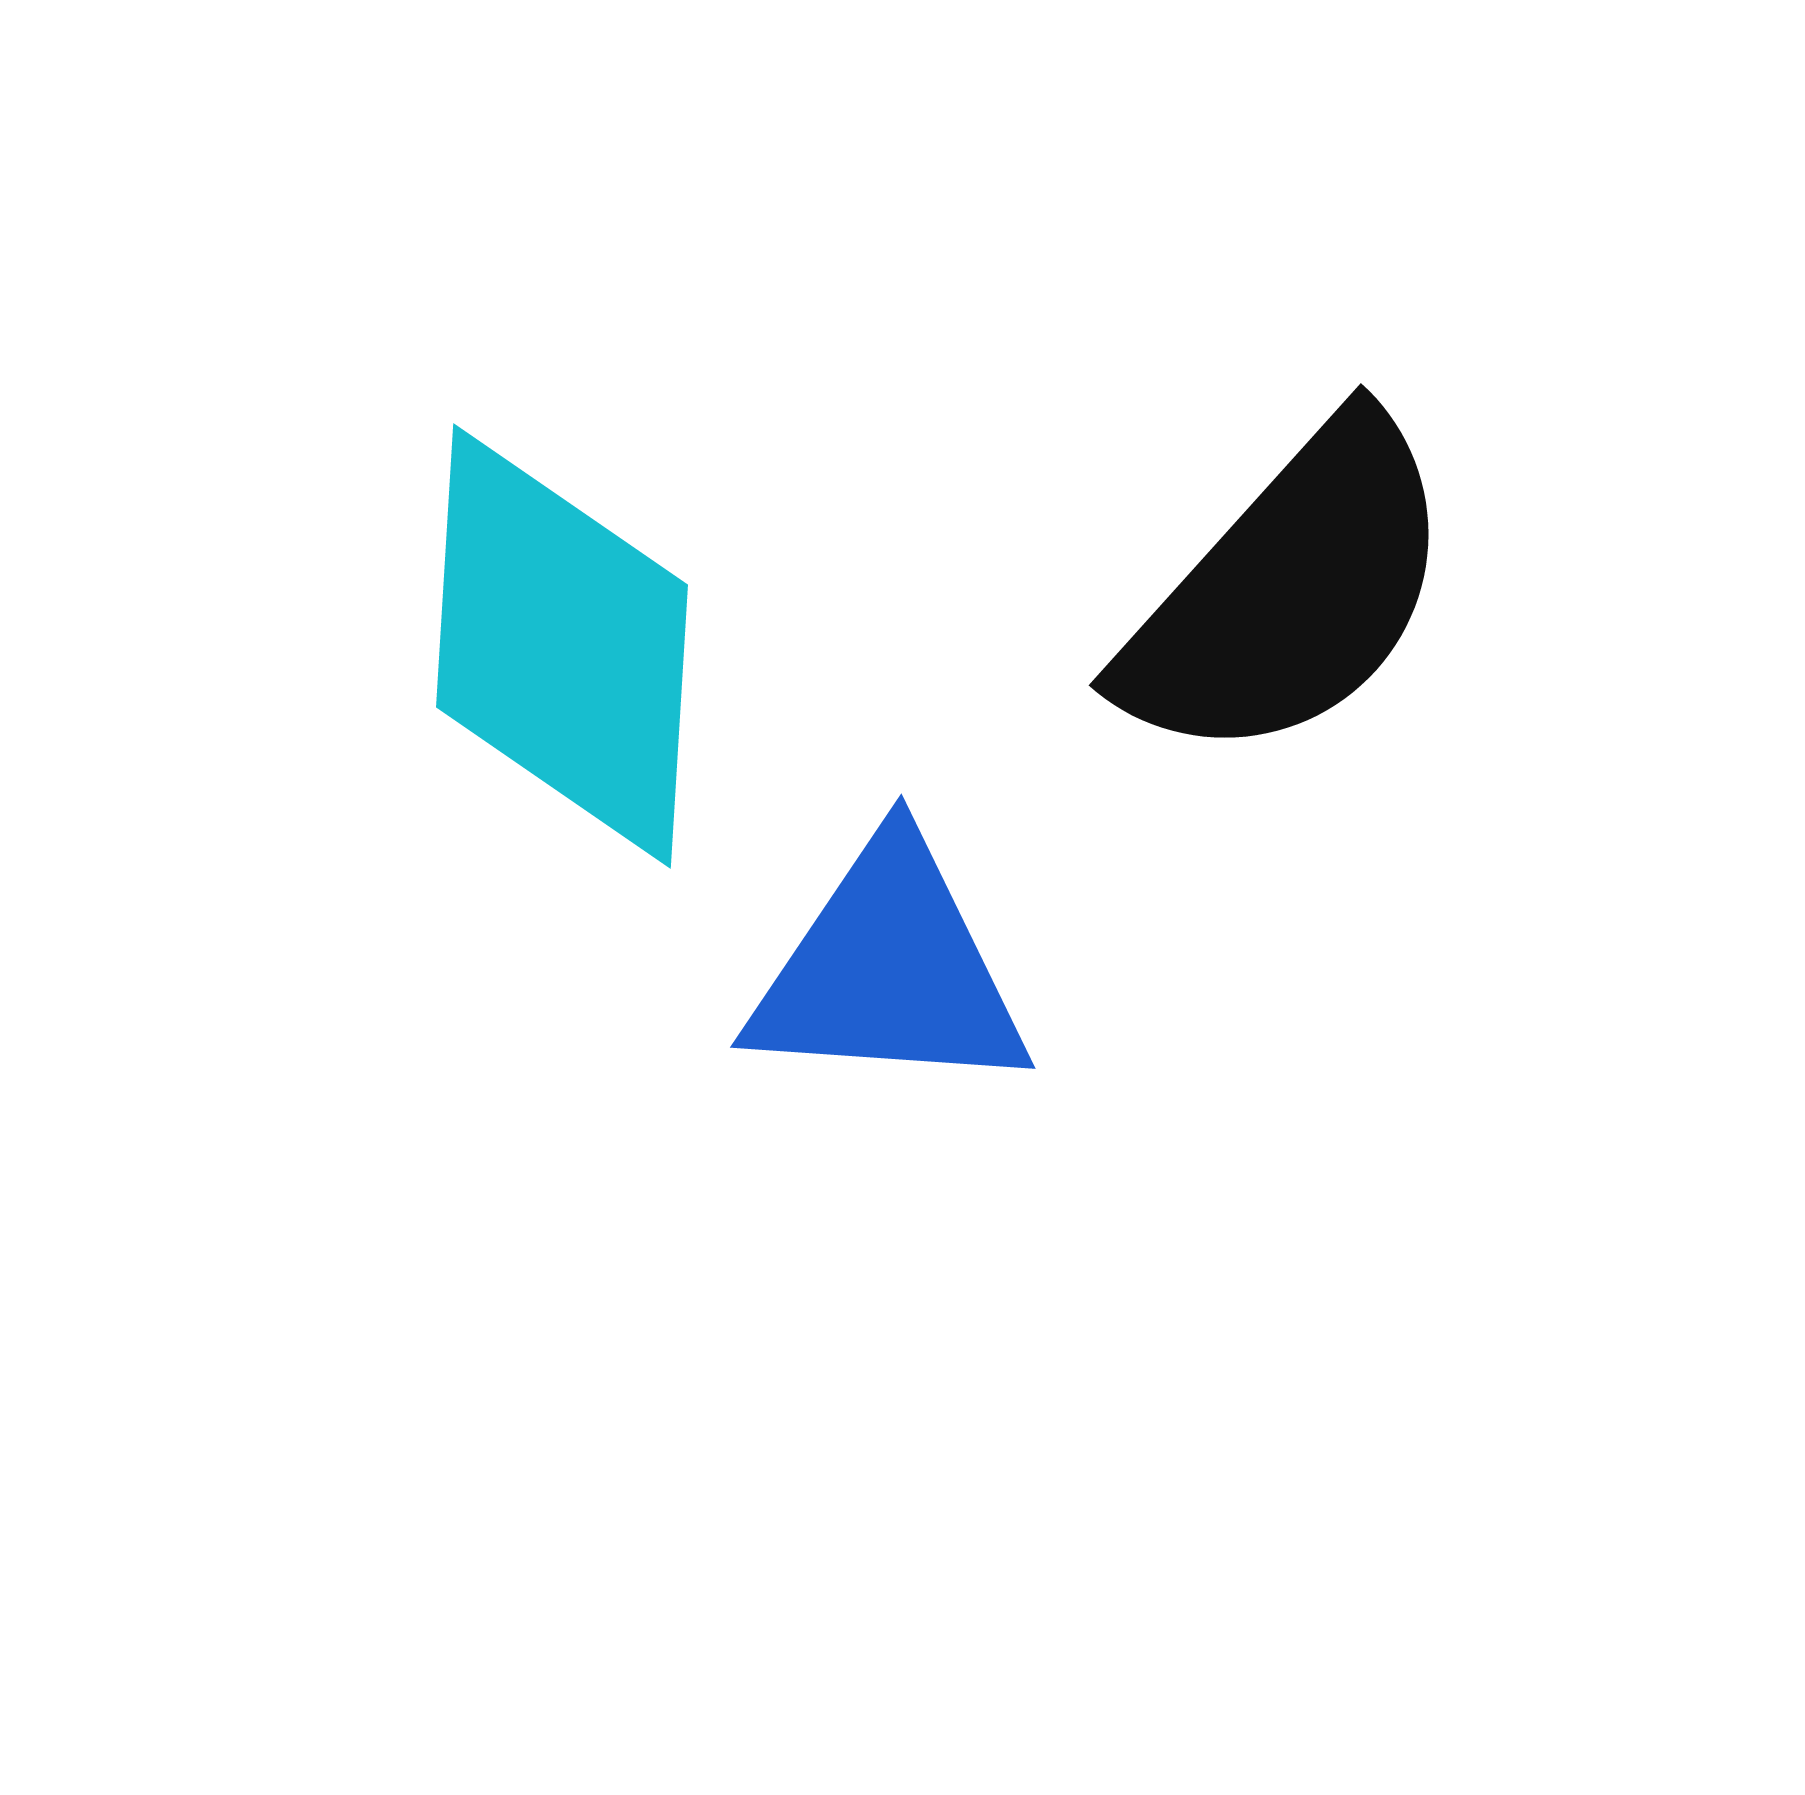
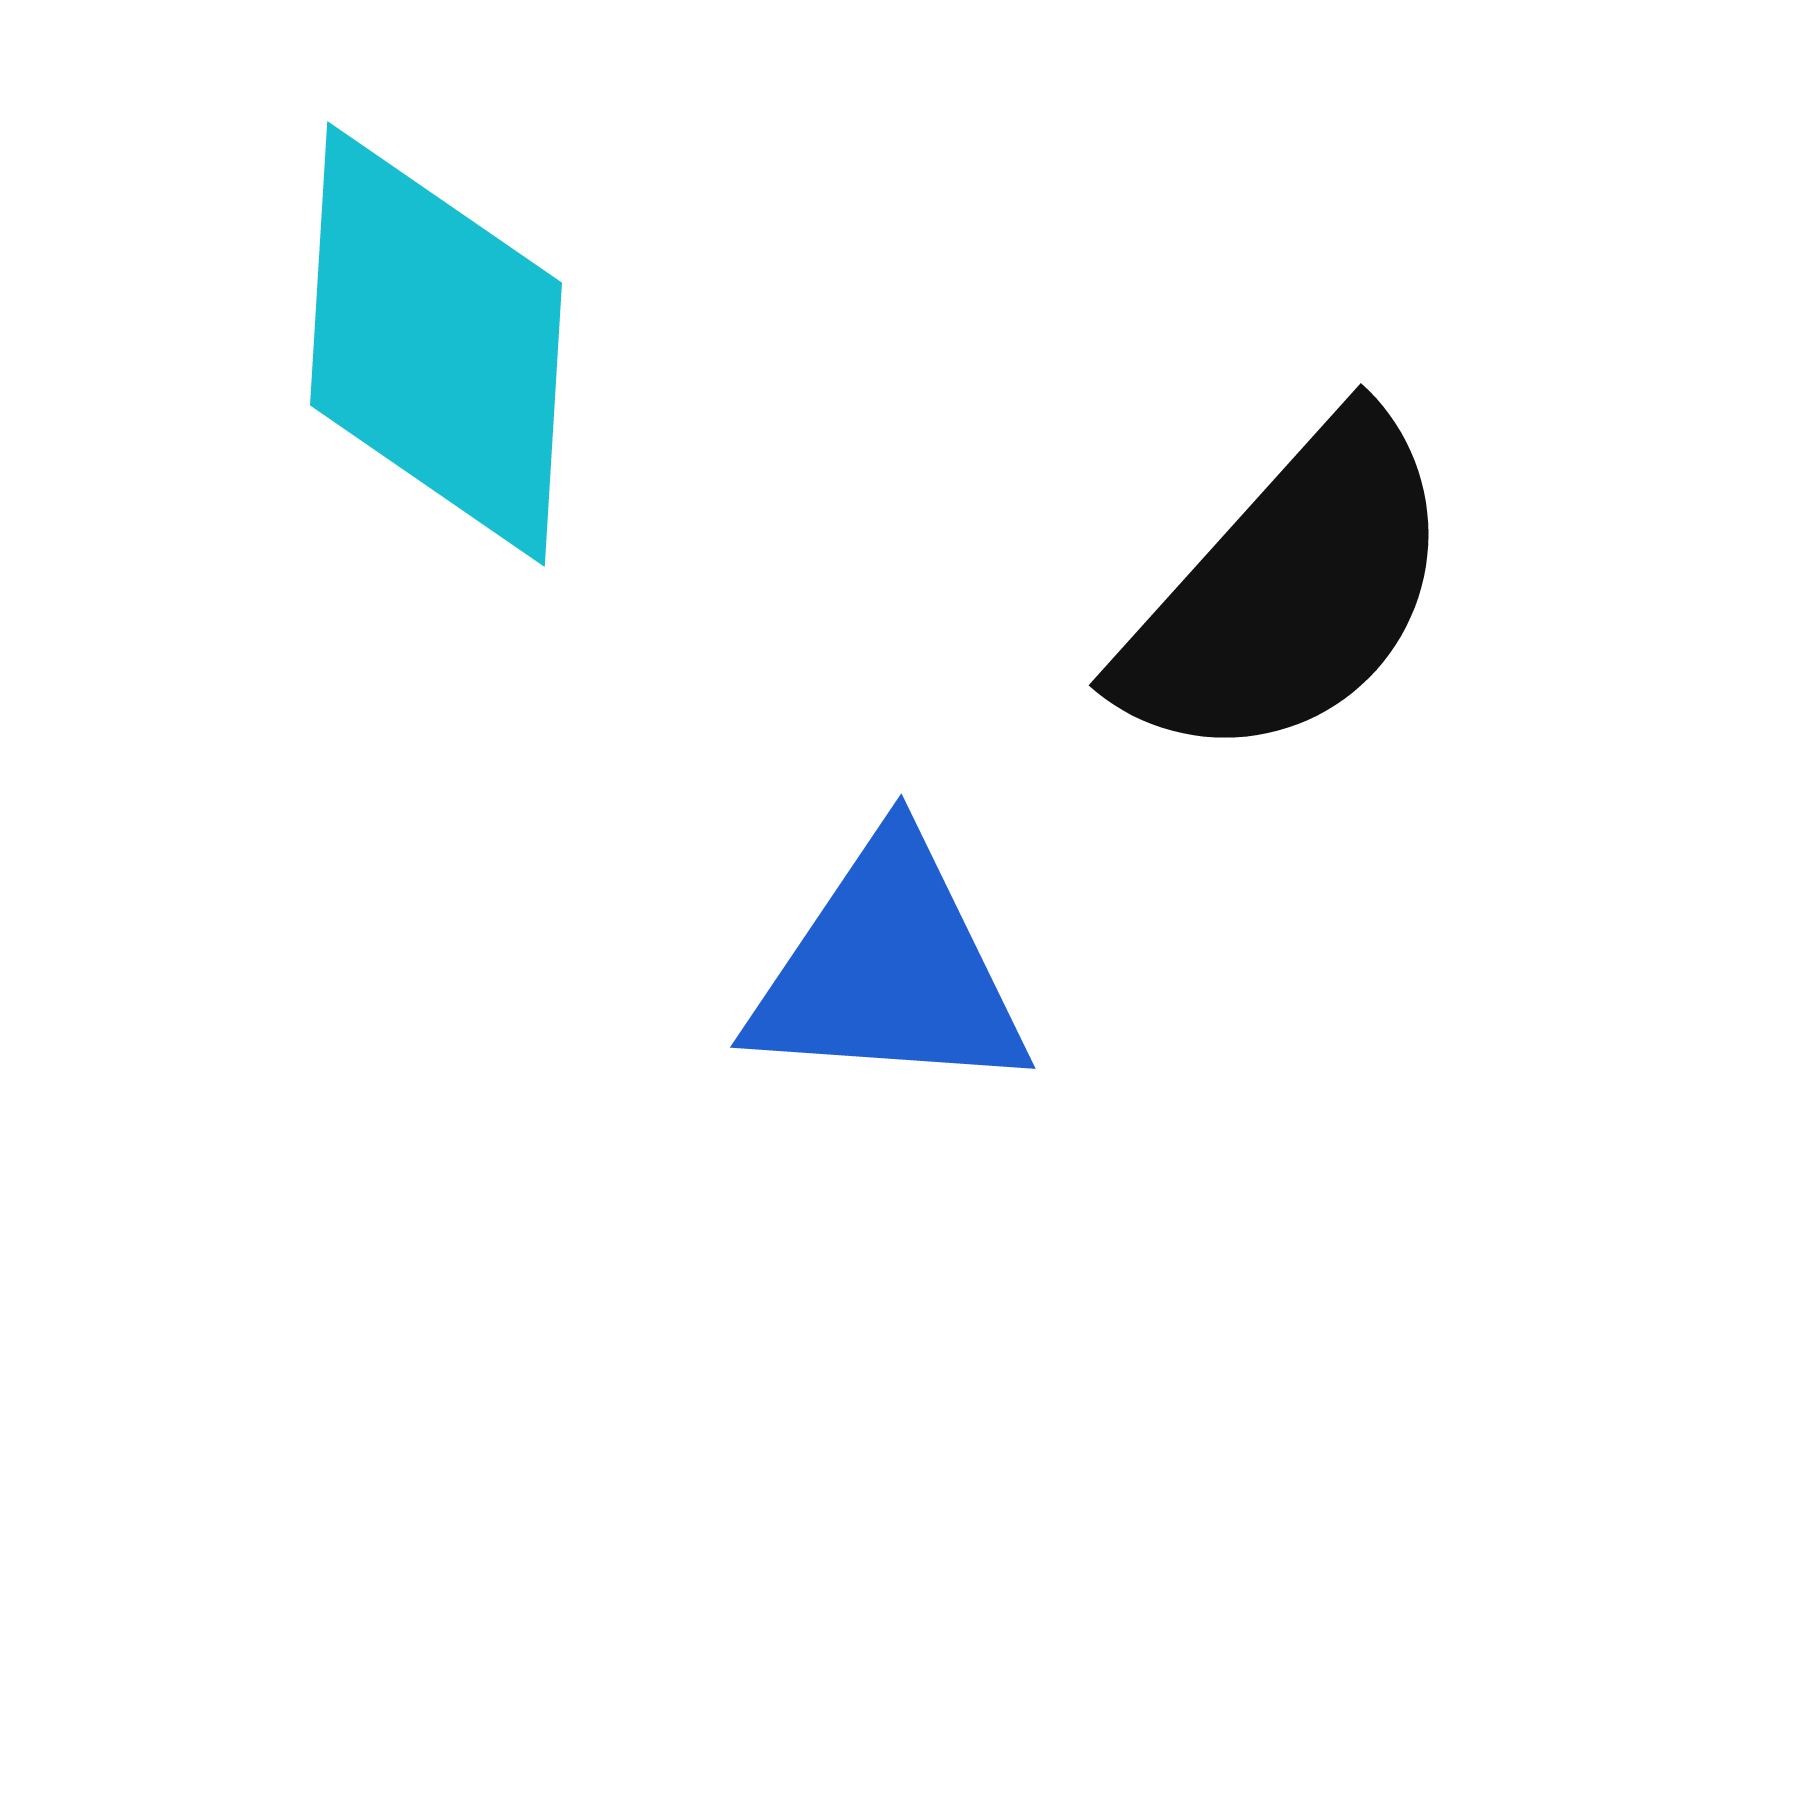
cyan diamond: moved 126 px left, 302 px up
